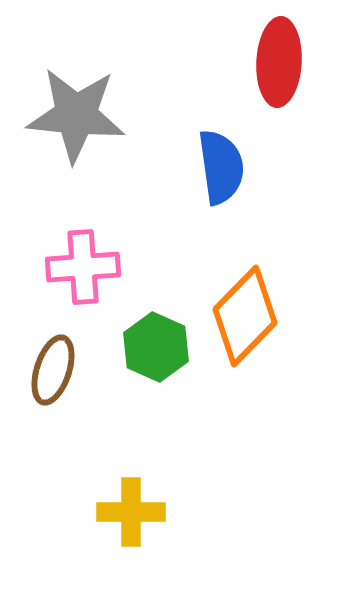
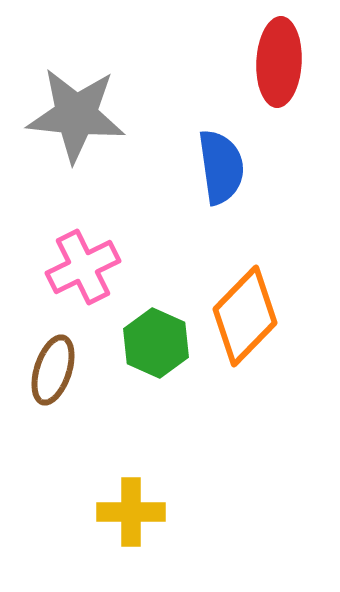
pink cross: rotated 22 degrees counterclockwise
green hexagon: moved 4 px up
